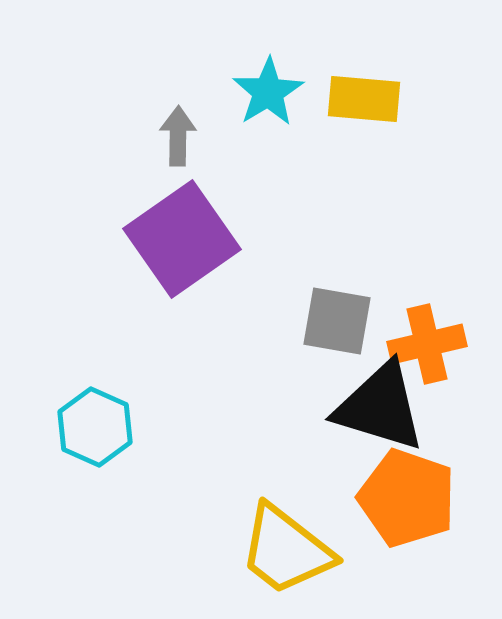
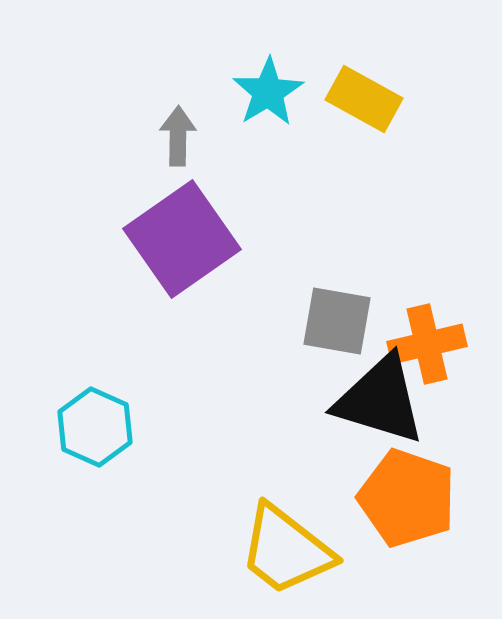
yellow rectangle: rotated 24 degrees clockwise
black triangle: moved 7 px up
